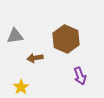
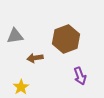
brown hexagon: rotated 16 degrees clockwise
